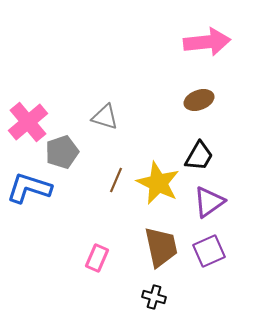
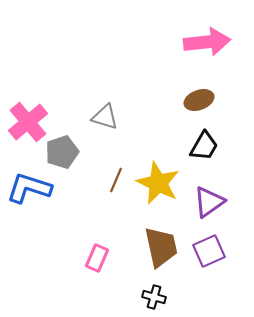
black trapezoid: moved 5 px right, 10 px up
